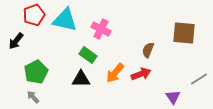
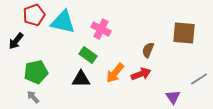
cyan triangle: moved 2 px left, 2 px down
green pentagon: rotated 15 degrees clockwise
